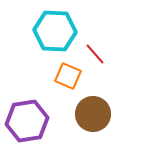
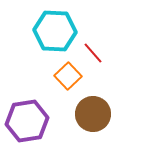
red line: moved 2 px left, 1 px up
orange square: rotated 24 degrees clockwise
